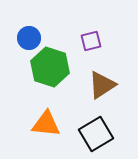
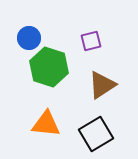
green hexagon: moved 1 px left
